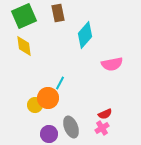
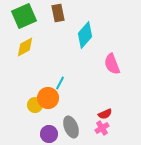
yellow diamond: moved 1 px right, 1 px down; rotated 70 degrees clockwise
pink semicircle: rotated 80 degrees clockwise
